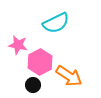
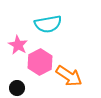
cyan semicircle: moved 8 px left, 1 px down; rotated 16 degrees clockwise
pink star: rotated 18 degrees clockwise
black circle: moved 16 px left, 3 px down
